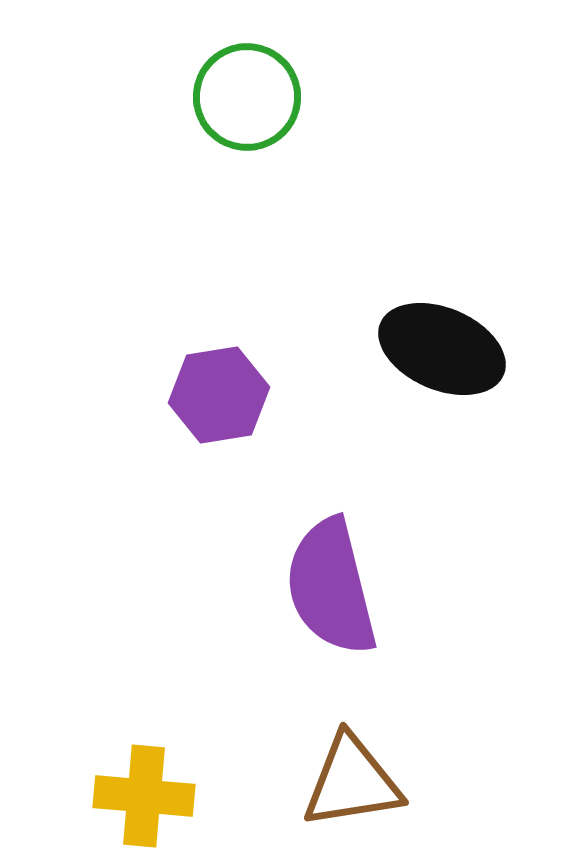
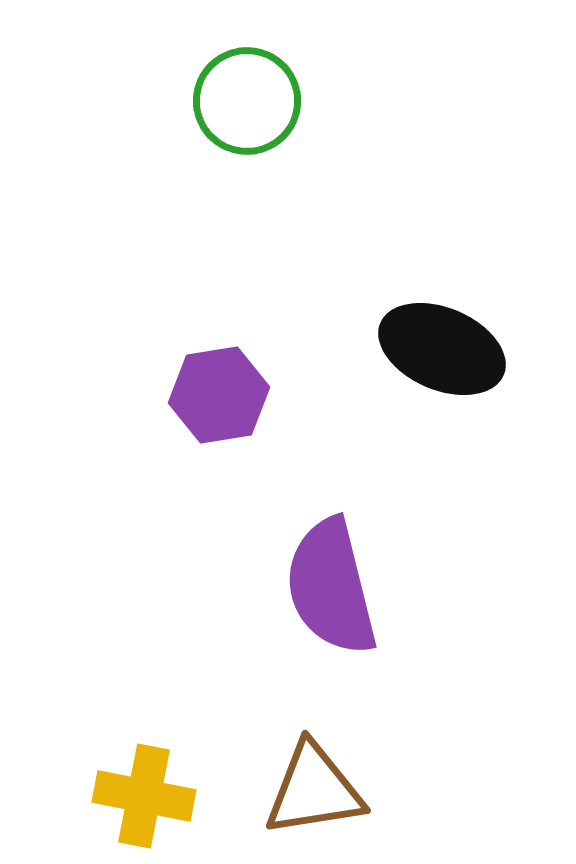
green circle: moved 4 px down
brown triangle: moved 38 px left, 8 px down
yellow cross: rotated 6 degrees clockwise
